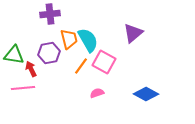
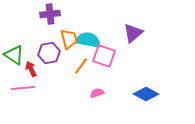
cyan semicircle: rotated 50 degrees counterclockwise
green triangle: rotated 25 degrees clockwise
pink square: moved 6 px up; rotated 10 degrees counterclockwise
